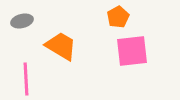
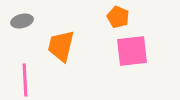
orange pentagon: rotated 20 degrees counterclockwise
orange trapezoid: rotated 108 degrees counterclockwise
pink line: moved 1 px left, 1 px down
